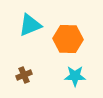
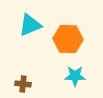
brown cross: moved 1 px left, 9 px down; rotated 28 degrees clockwise
